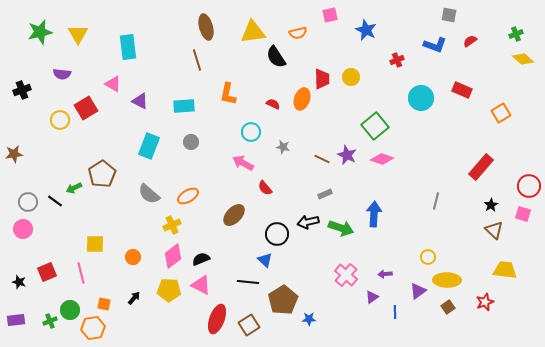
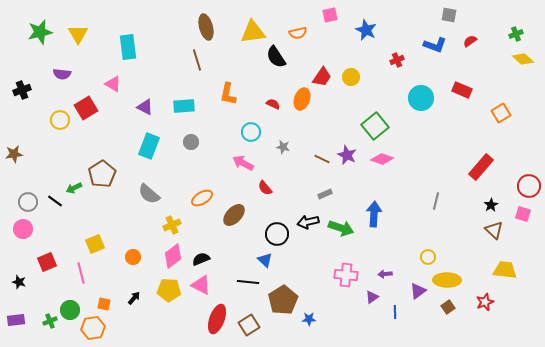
red trapezoid at (322, 79): moved 2 px up; rotated 35 degrees clockwise
purple triangle at (140, 101): moved 5 px right, 6 px down
orange ellipse at (188, 196): moved 14 px right, 2 px down
yellow square at (95, 244): rotated 24 degrees counterclockwise
red square at (47, 272): moved 10 px up
pink cross at (346, 275): rotated 35 degrees counterclockwise
